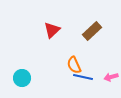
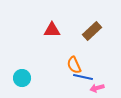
red triangle: rotated 42 degrees clockwise
pink arrow: moved 14 px left, 11 px down
